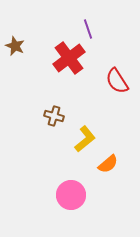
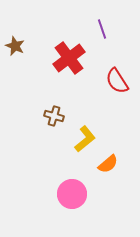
purple line: moved 14 px right
pink circle: moved 1 px right, 1 px up
